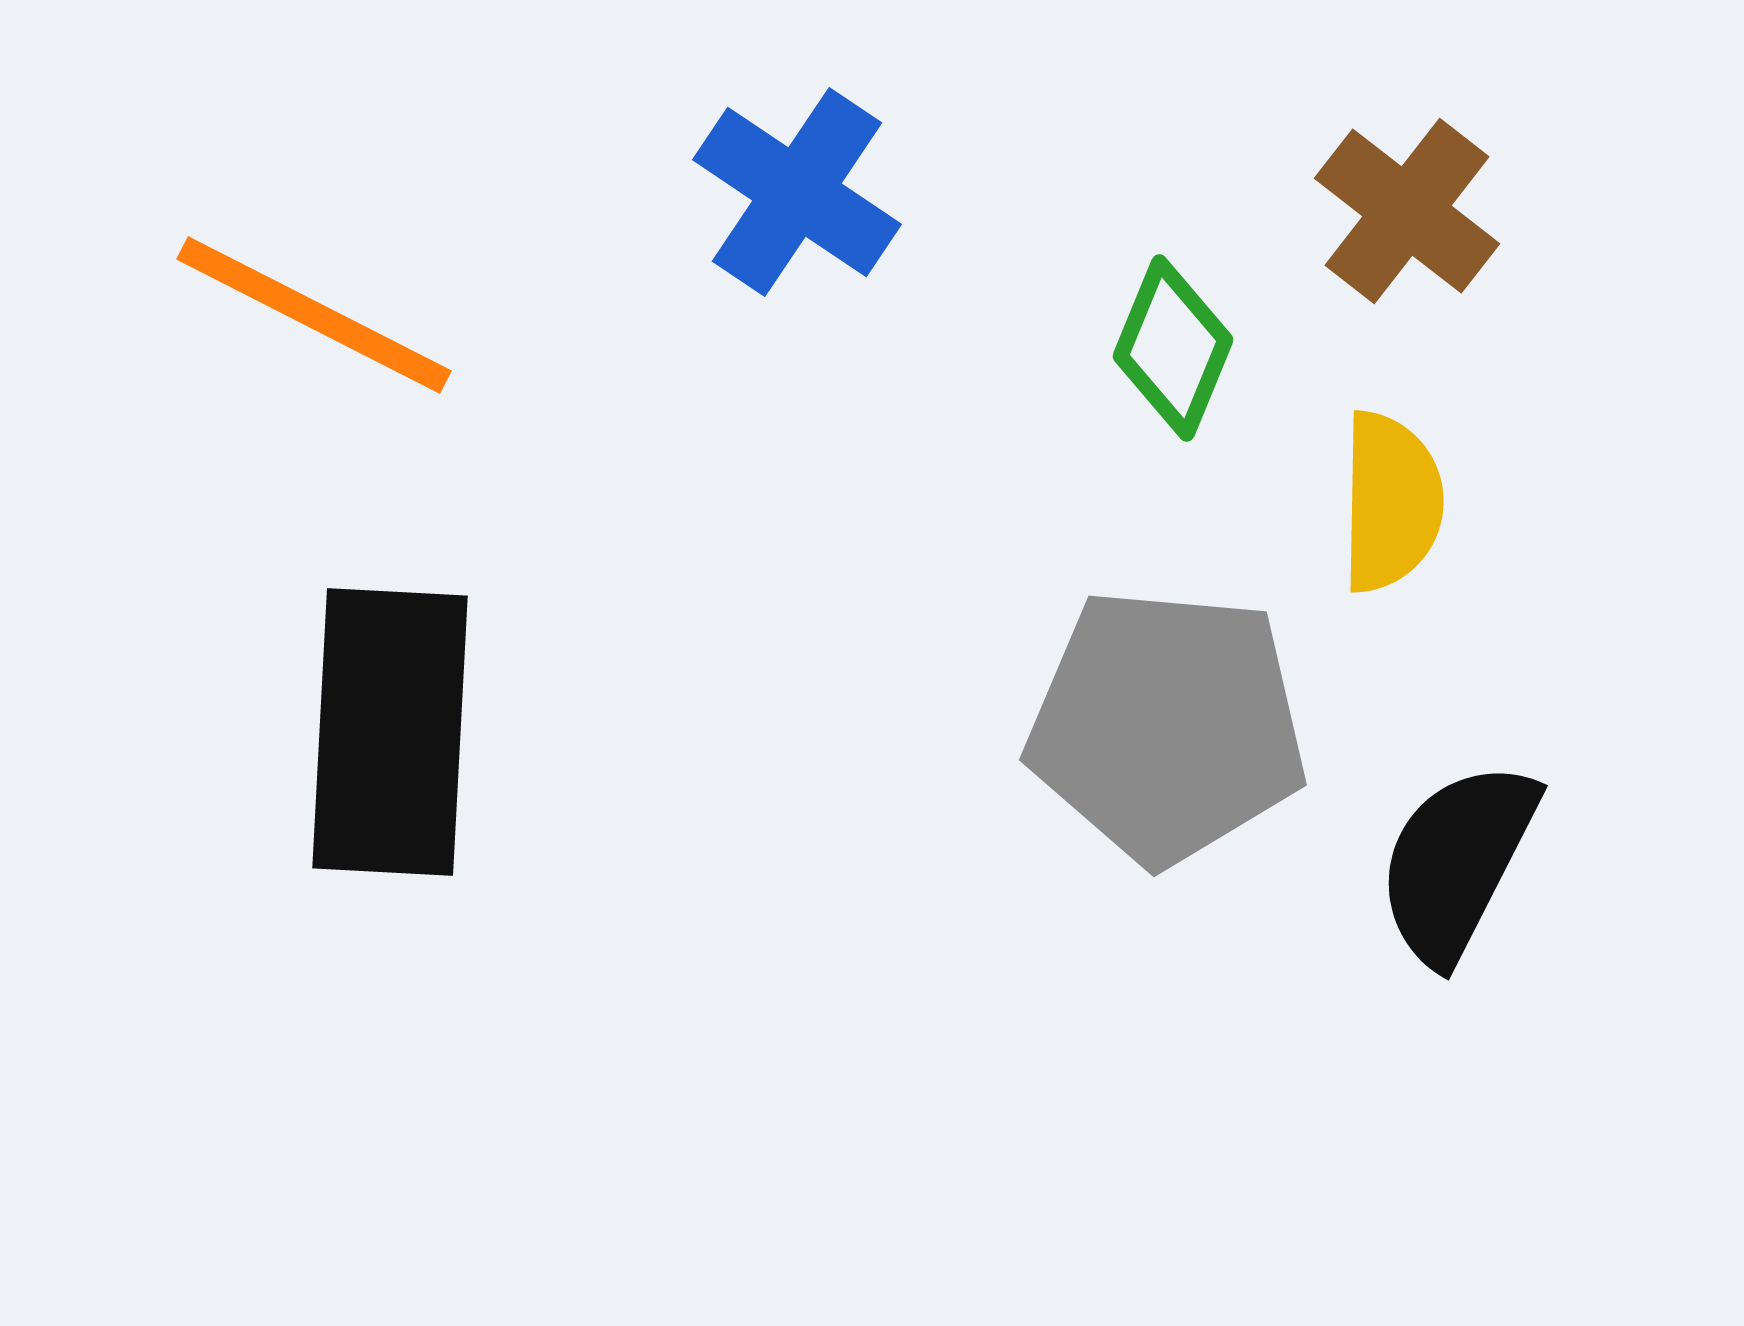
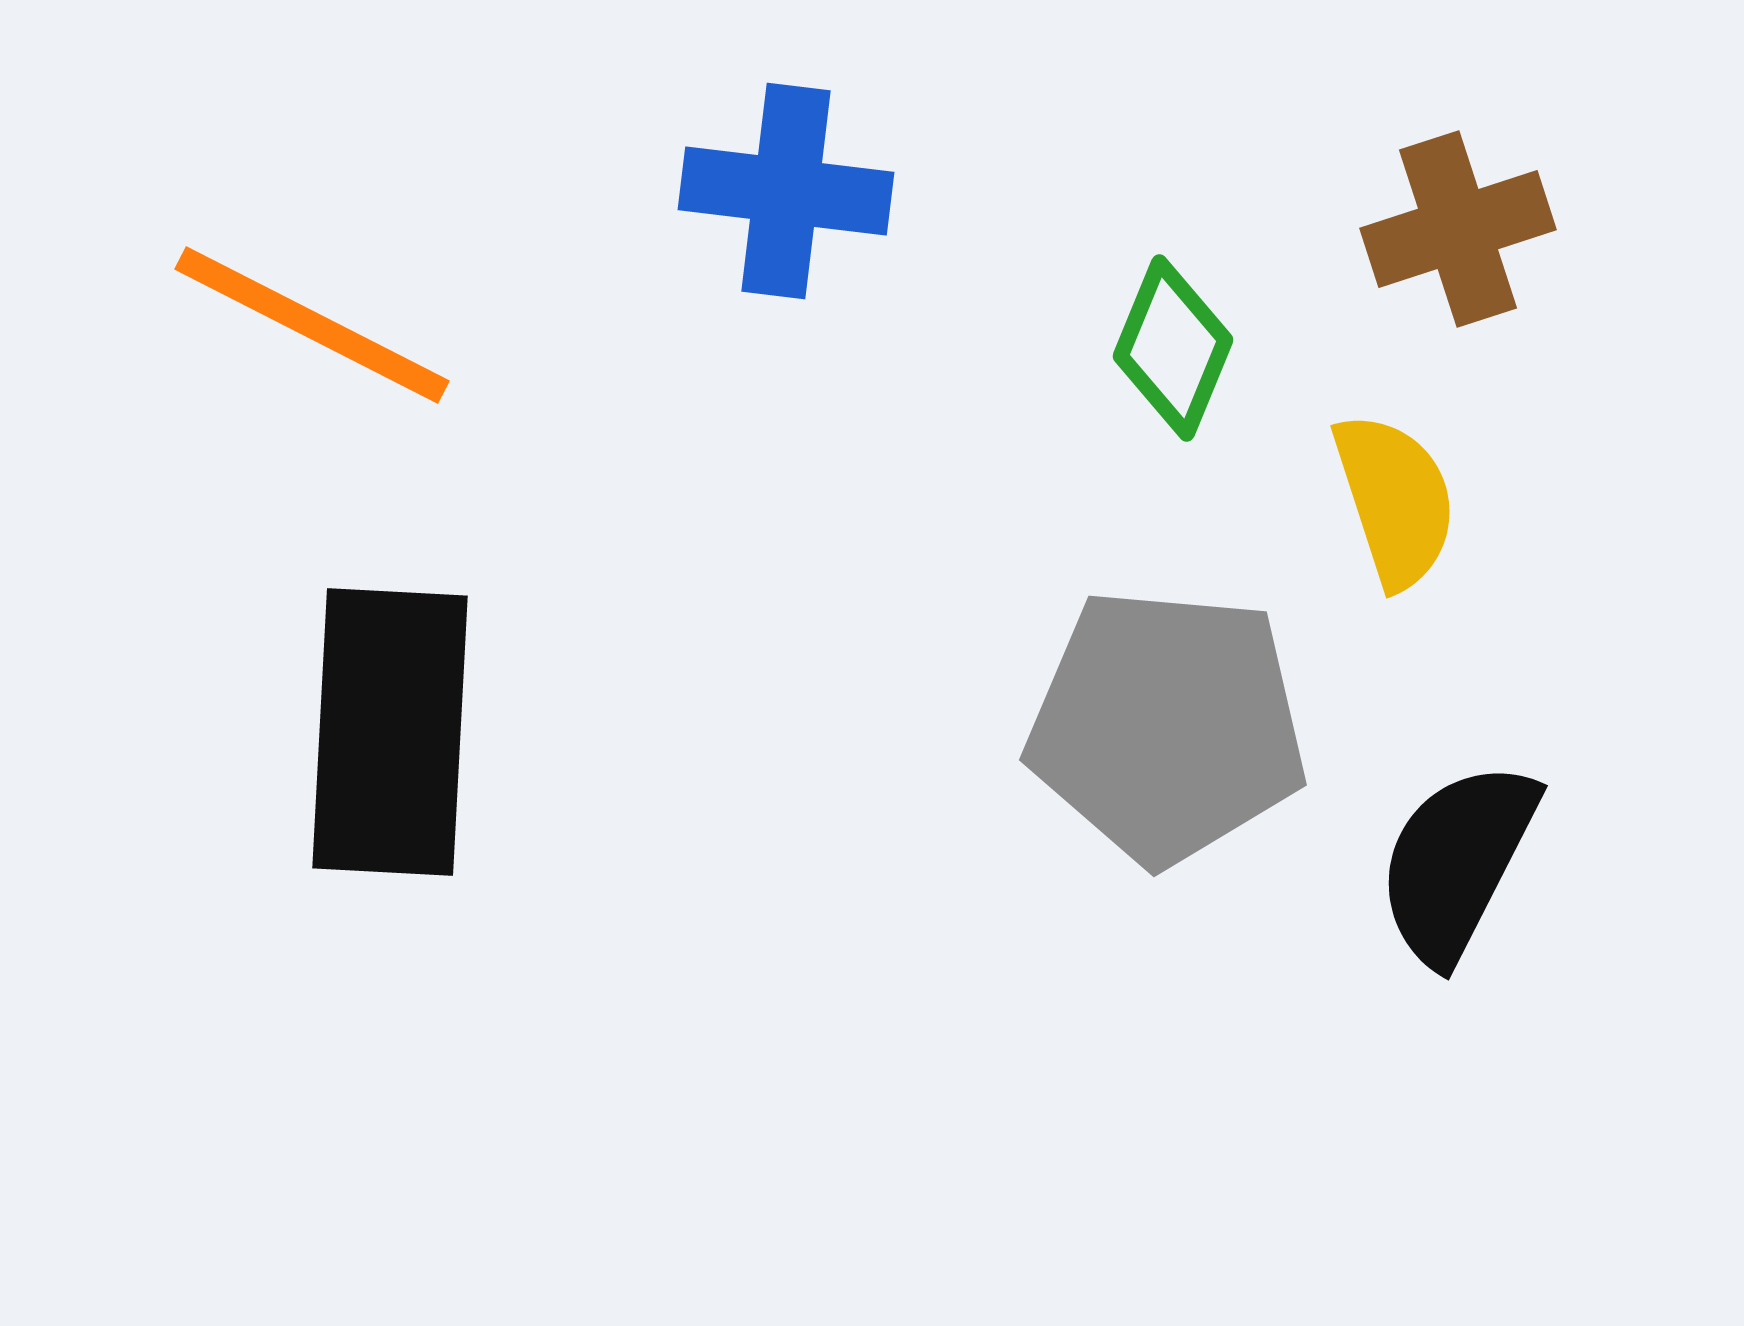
blue cross: moved 11 px left, 1 px up; rotated 27 degrees counterclockwise
brown cross: moved 51 px right, 18 px down; rotated 34 degrees clockwise
orange line: moved 2 px left, 10 px down
yellow semicircle: moved 4 px right, 2 px up; rotated 19 degrees counterclockwise
